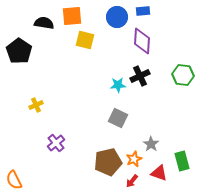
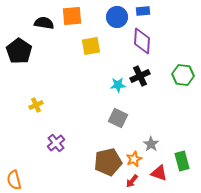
yellow square: moved 6 px right, 6 px down; rotated 24 degrees counterclockwise
orange semicircle: rotated 12 degrees clockwise
